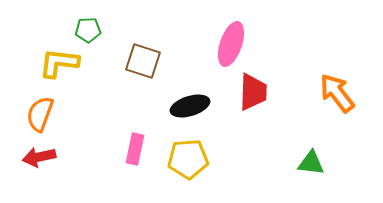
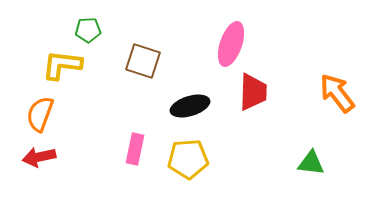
yellow L-shape: moved 3 px right, 2 px down
